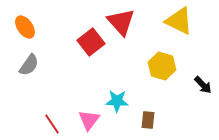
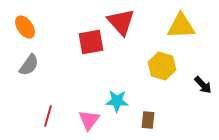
yellow triangle: moved 2 px right, 5 px down; rotated 28 degrees counterclockwise
red square: rotated 28 degrees clockwise
red line: moved 4 px left, 8 px up; rotated 50 degrees clockwise
